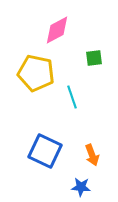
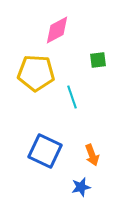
green square: moved 4 px right, 2 px down
yellow pentagon: rotated 9 degrees counterclockwise
blue star: rotated 18 degrees counterclockwise
